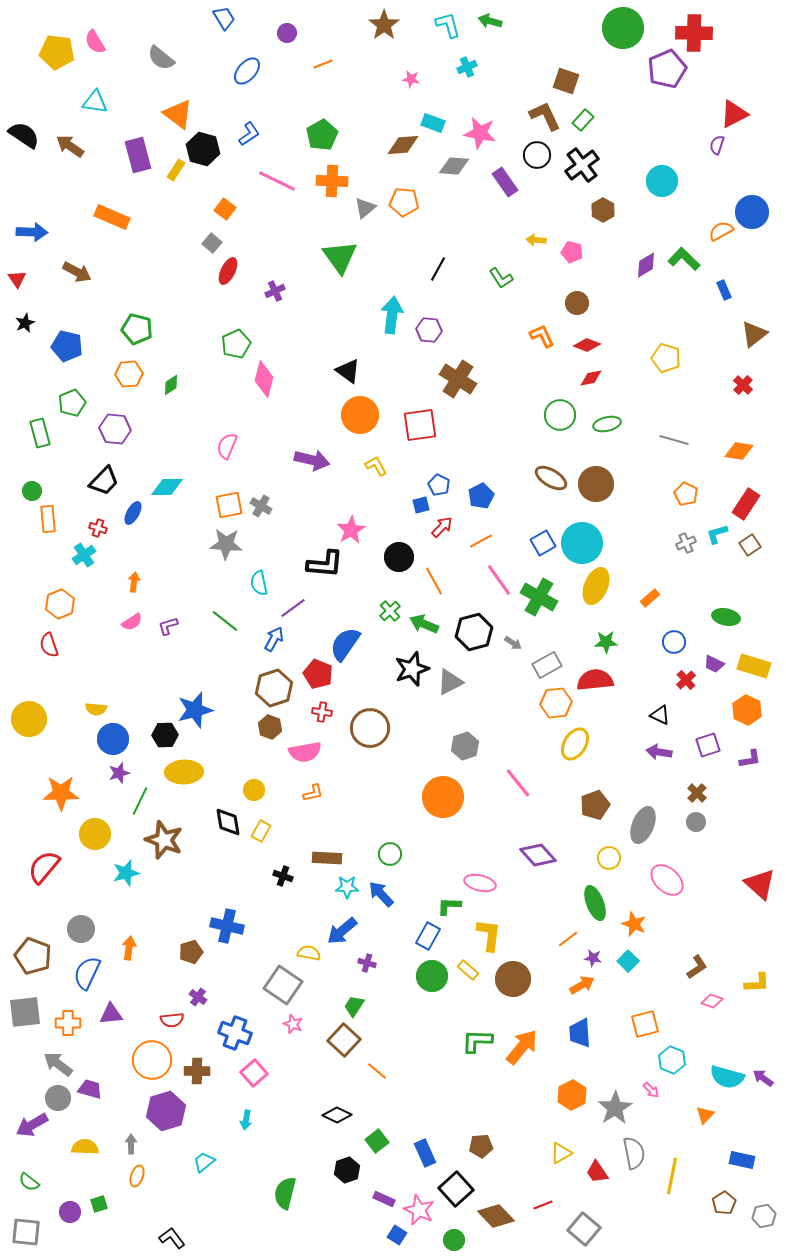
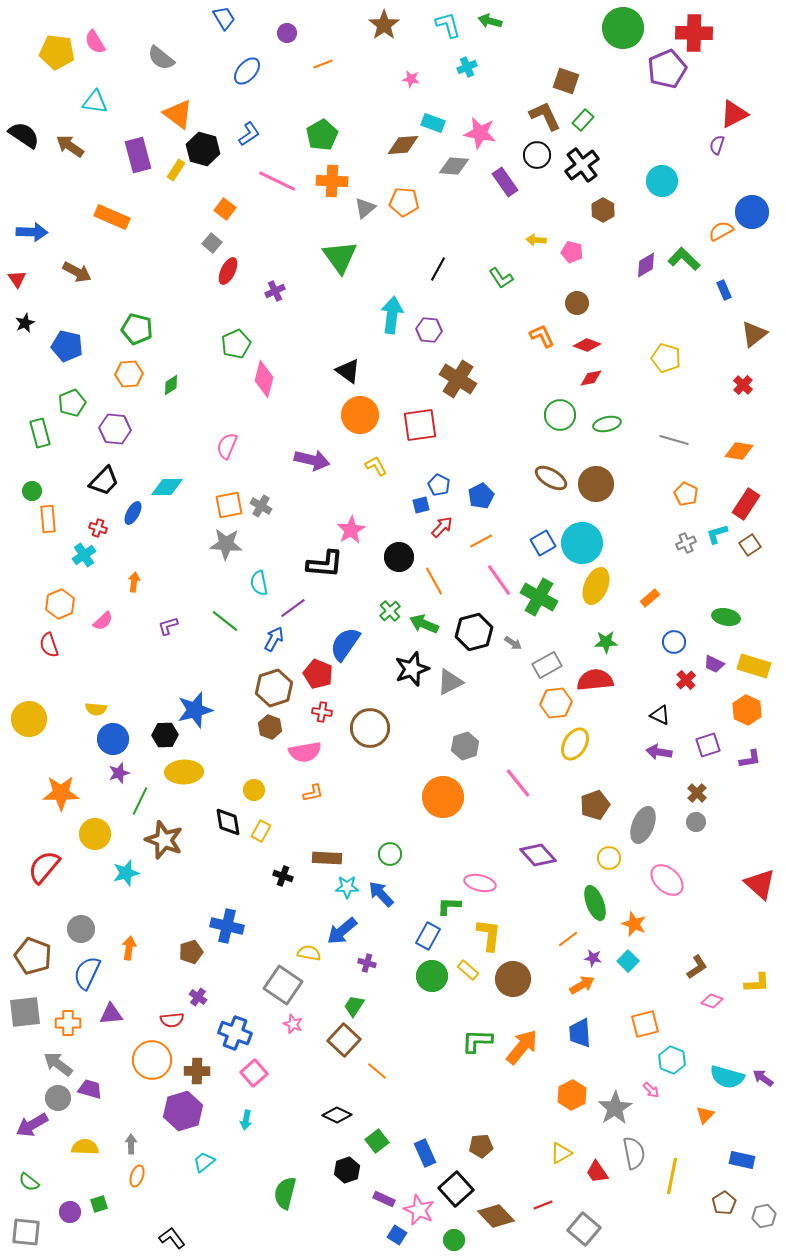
pink semicircle at (132, 622): moved 29 px left, 1 px up; rotated 10 degrees counterclockwise
purple hexagon at (166, 1111): moved 17 px right
